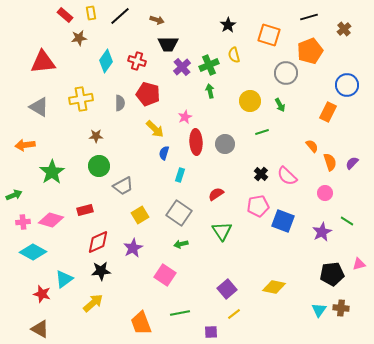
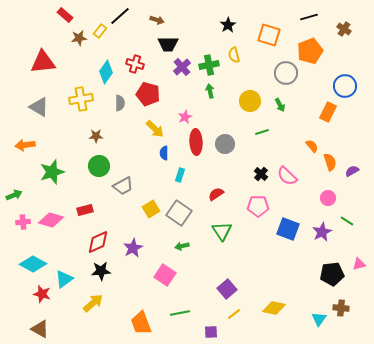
yellow rectangle at (91, 13): moved 9 px right, 18 px down; rotated 48 degrees clockwise
brown cross at (344, 29): rotated 16 degrees counterclockwise
cyan diamond at (106, 61): moved 11 px down
red cross at (137, 61): moved 2 px left, 3 px down
green cross at (209, 65): rotated 12 degrees clockwise
blue circle at (347, 85): moved 2 px left, 1 px down
blue semicircle at (164, 153): rotated 16 degrees counterclockwise
purple semicircle at (352, 163): moved 8 px down; rotated 16 degrees clockwise
green star at (52, 172): rotated 15 degrees clockwise
pink circle at (325, 193): moved 3 px right, 5 px down
pink pentagon at (258, 206): rotated 10 degrees clockwise
yellow square at (140, 215): moved 11 px right, 6 px up
blue square at (283, 221): moved 5 px right, 8 px down
green arrow at (181, 244): moved 1 px right, 2 px down
cyan diamond at (33, 252): moved 12 px down
yellow diamond at (274, 287): moved 21 px down
cyan triangle at (319, 310): moved 9 px down
